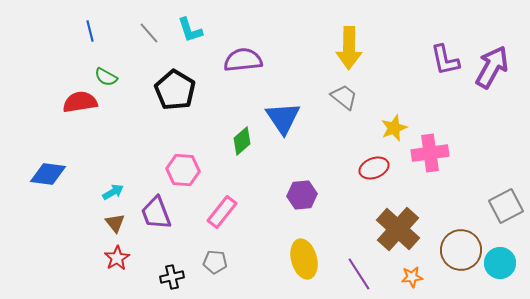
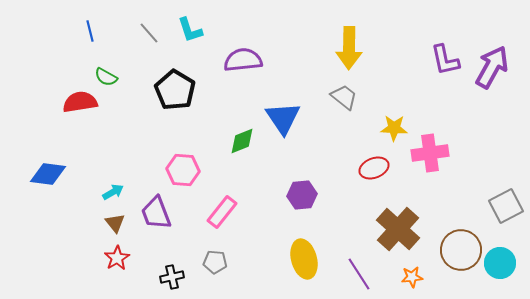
yellow star: rotated 24 degrees clockwise
green diamond: rotated 20 degrees clockwise
